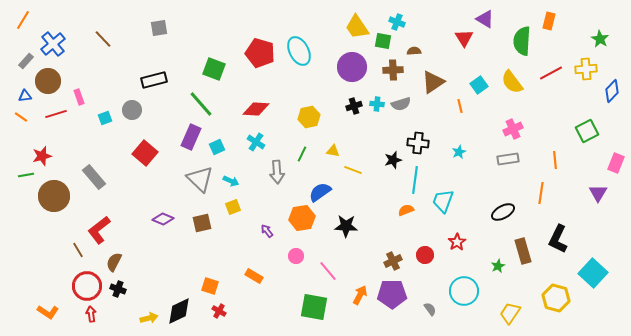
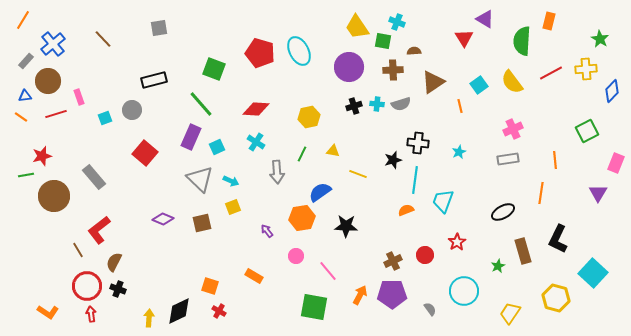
purple circle at (352, 67): moved 3 px left
yellow line at (353, 170): moved 5 px right, 4 px down
yellow arrow at (149, 318): rotated 72 degrees counterclockwise
